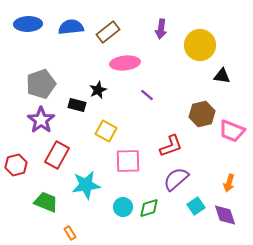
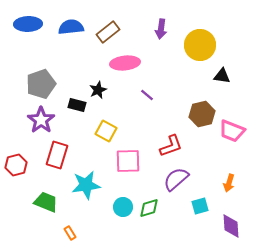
red rectangle: rotated 12 degrees counterclockwise
cyan square: moved 4 px right; rotated 18 degrees clockwise
purple diamond: moved 6 px right, 11 px down; rotated 15 degrees clockwise
